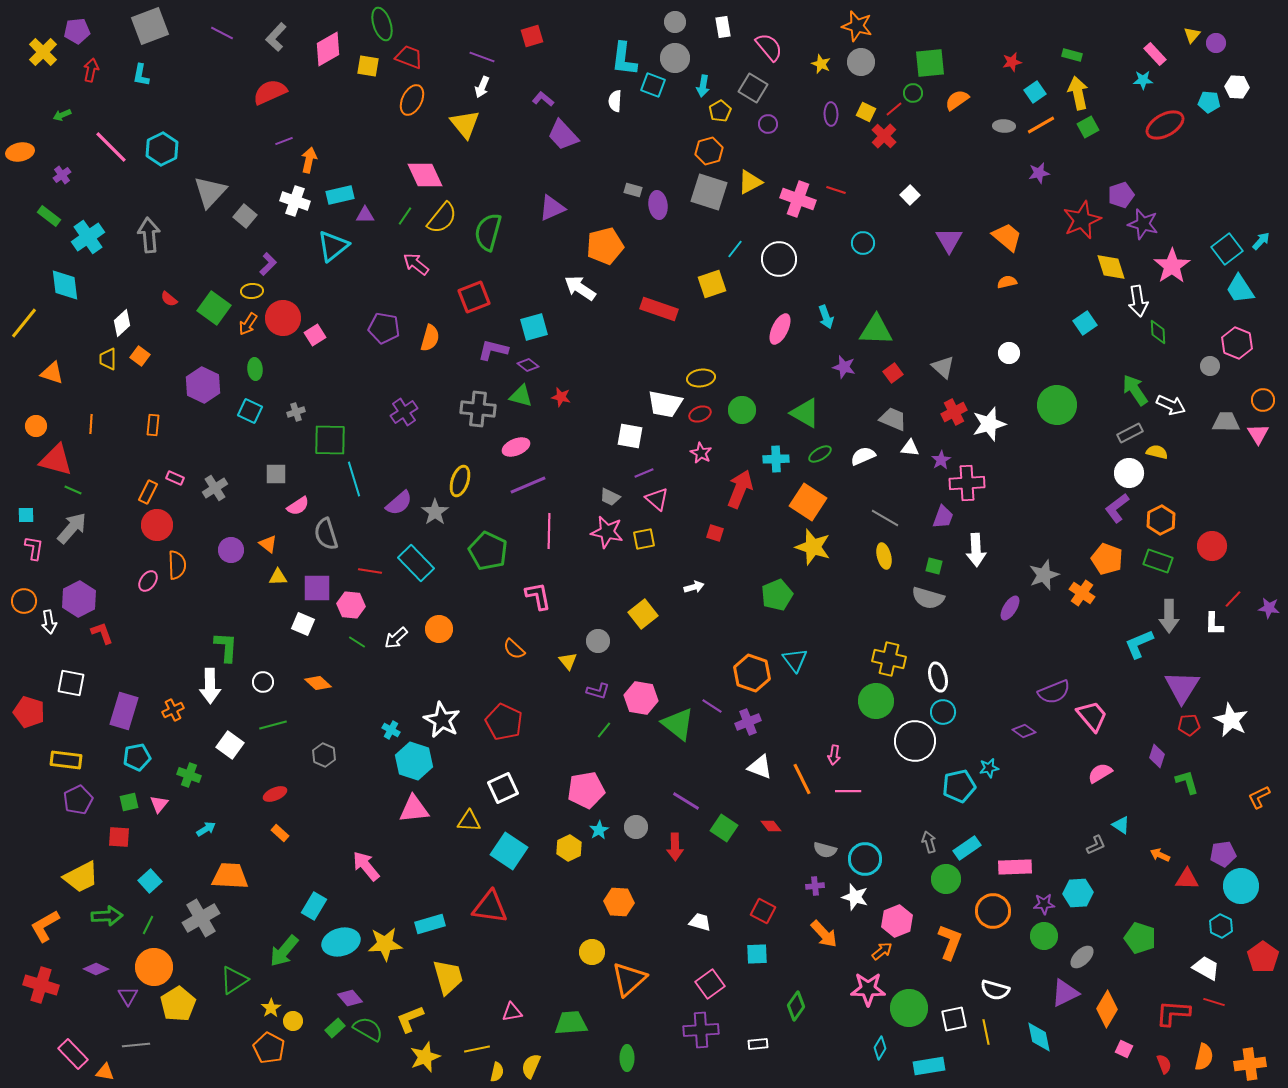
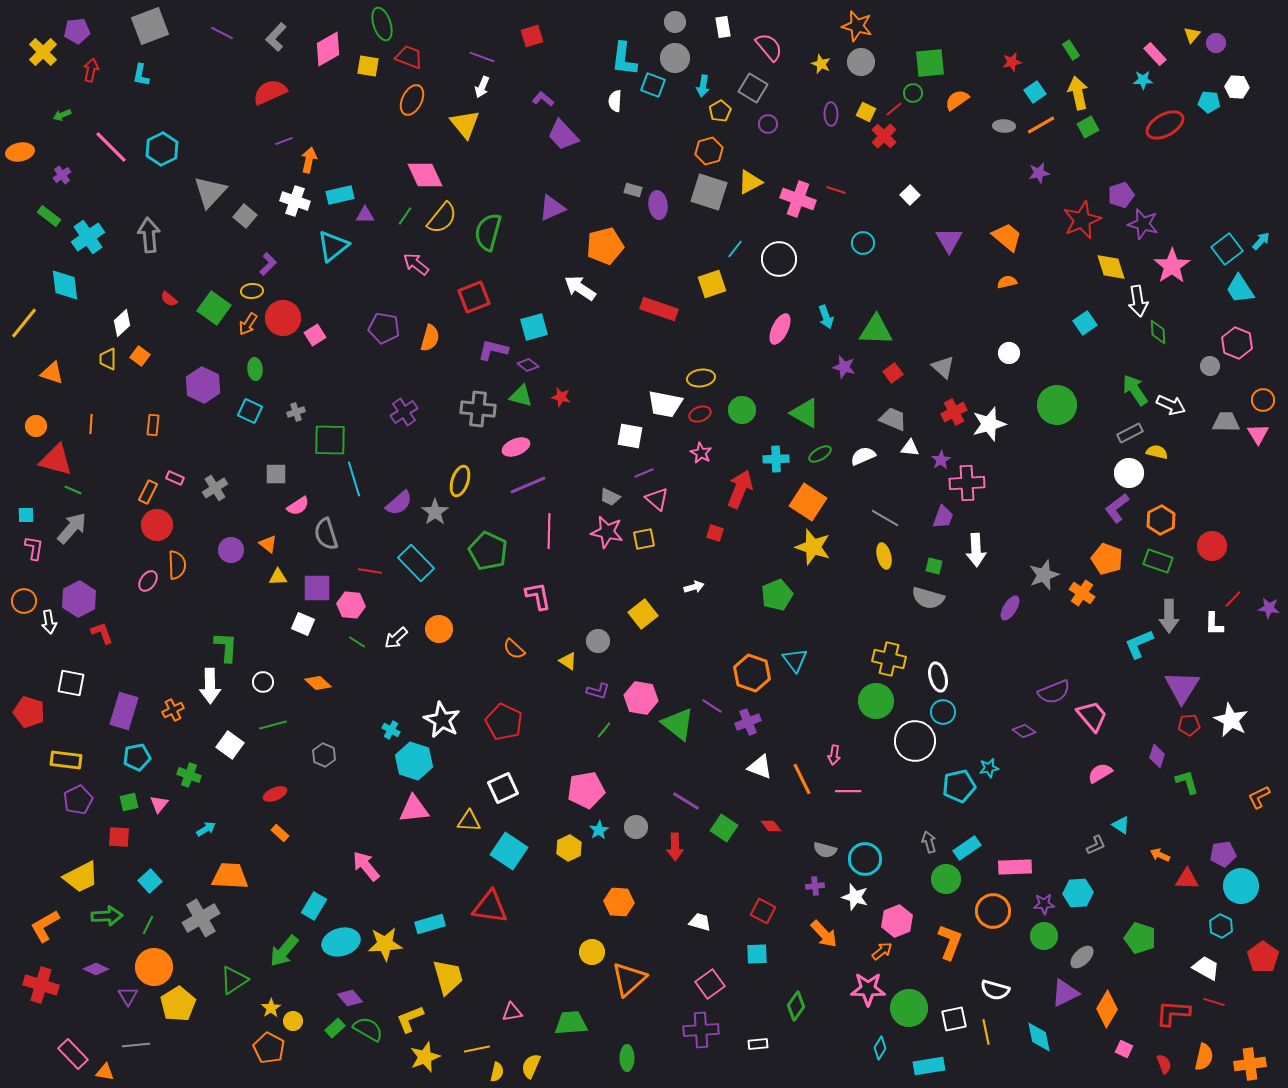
green rectangle at (1072, 55): moved 1 px left, 5 px up; rotated 42 degrees clockwise
yellow triangle at (568, 661): rotated 18 degrees counterclockwise
